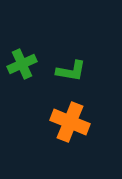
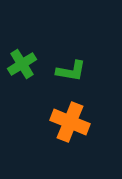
green cross: rotated 8 degrees counterclockwise
